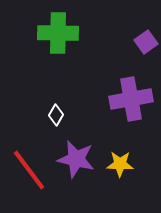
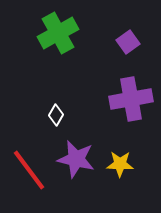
green cross: rotated 30 degrees counterclockwise
purple square: moved 18 px left
